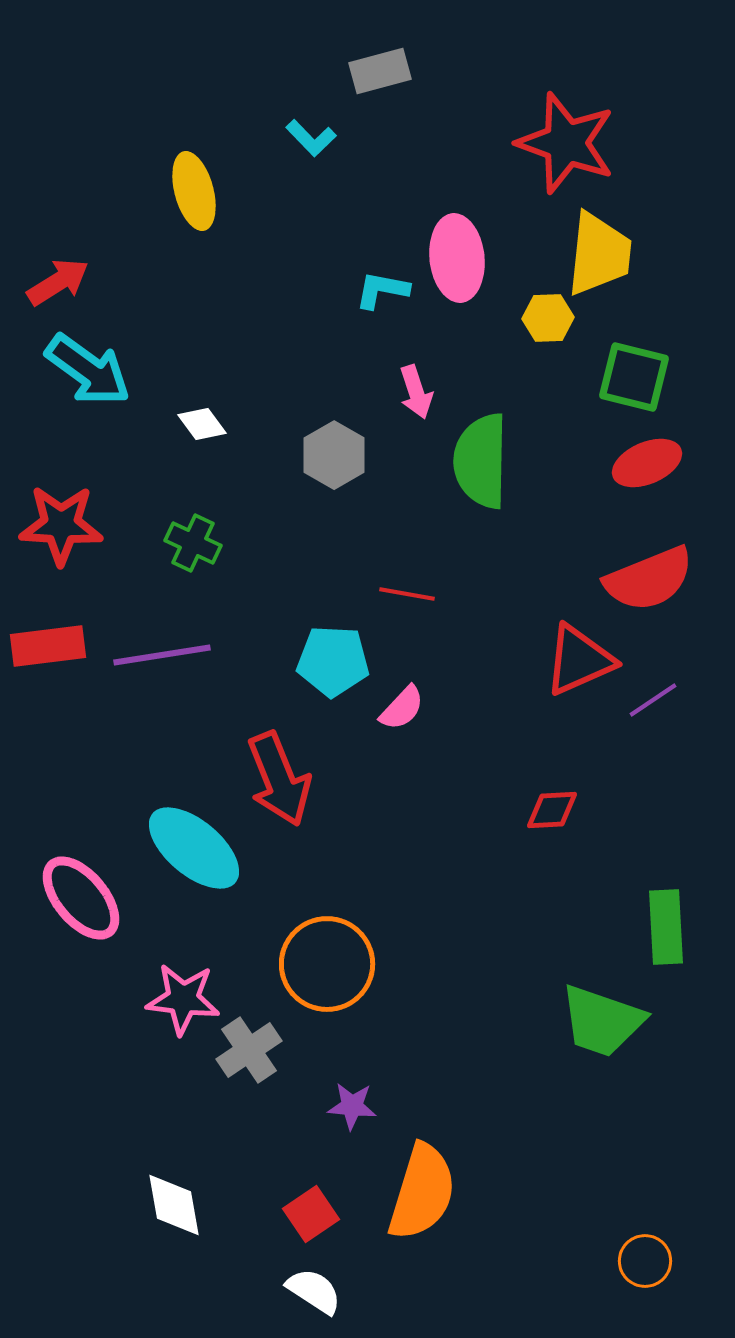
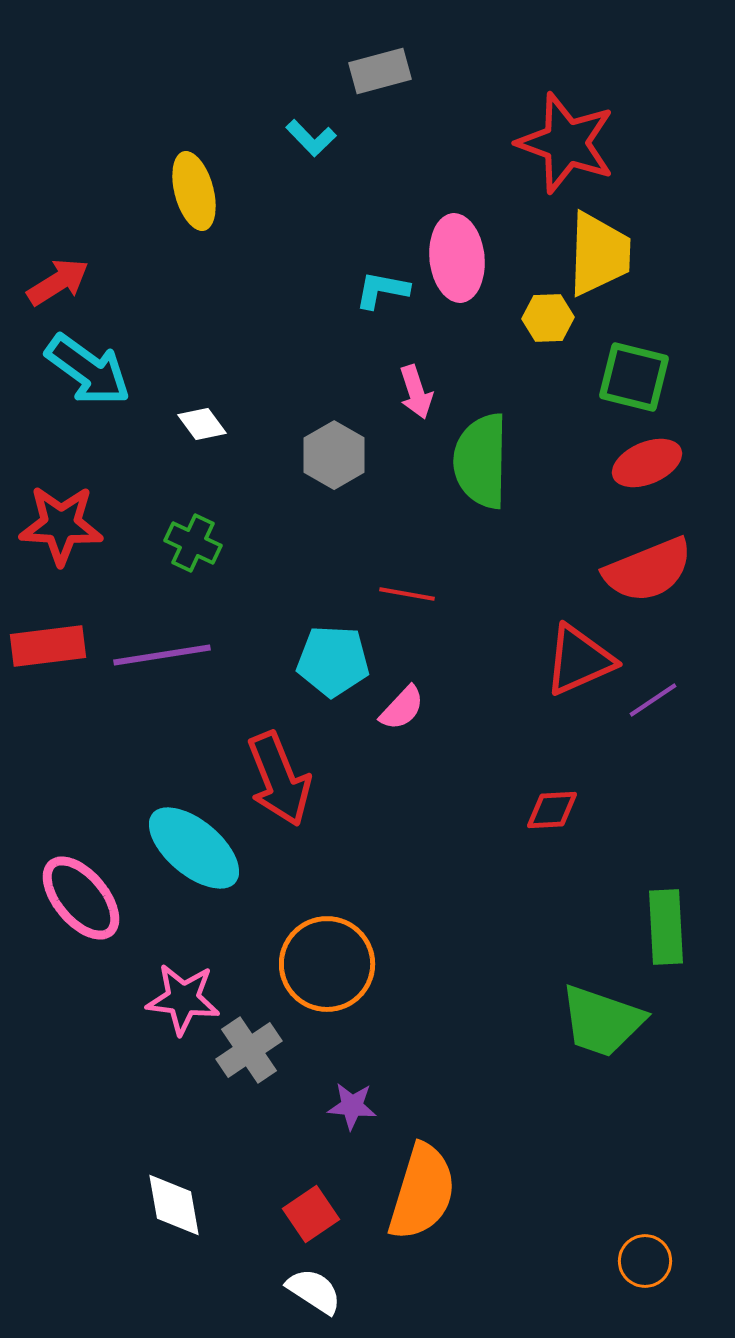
yellow trapezoid at (599, 254): rotated 4 degrees counterclockwise
red semicircle at (649, 579): moved 1 px left, 9 px up
